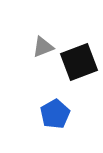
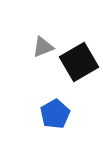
black square: rotated 9 degrees counterclockwise
